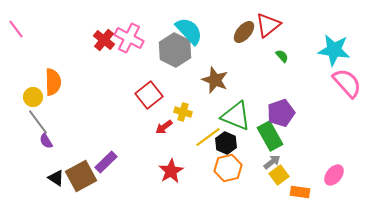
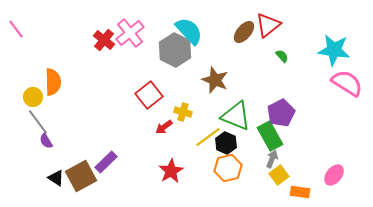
pink cross: moved 1 px right, 5 px up; rotated 24 degrees clockwise
pink semicircle: rotated 16 degrees counterclockwise
purple pentagon: rotated 8 degrees counterclockwise
gray arrow: moved 3 px up; rotated 30 degrees counterclockwise
